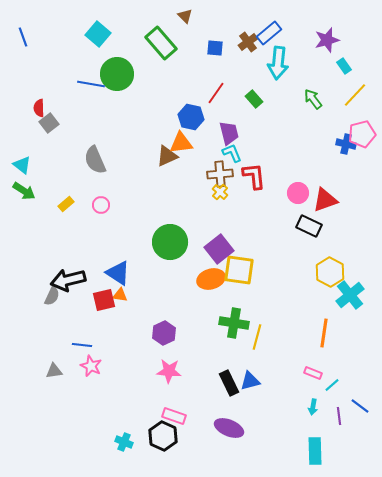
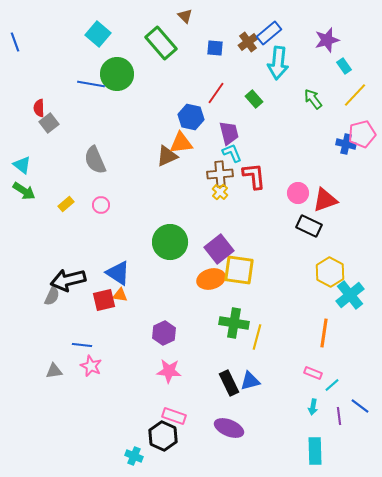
blue line at (23, 37): moved 8 px left, 5 px down
cyan cross at (124, 442): moved 10 px right, 14 px down
